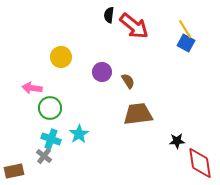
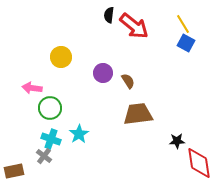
yellow line: moved 2 px left, 5 px up
purple circle: moved 1 px right, 1 px down
red diamond: moved 1 px left
